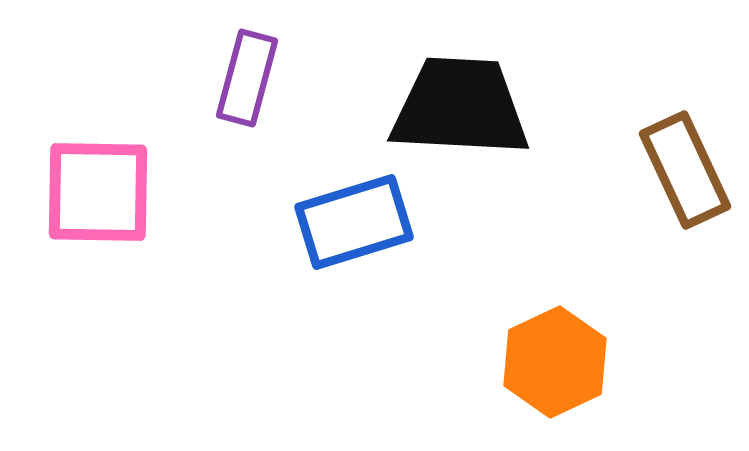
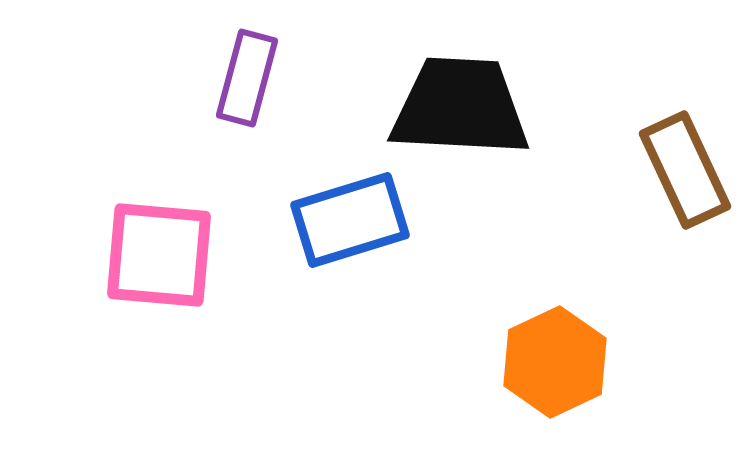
pink square: moved 61 px right, 63 px down; rotated 4 degrees clockwise
blue rectangle: moved 4 px left, 2 px up
